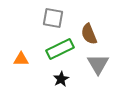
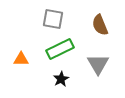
gray square: moved 1 px down
brown semicircle: moved 11 px right, 9 px up
